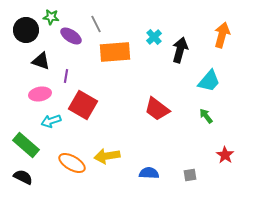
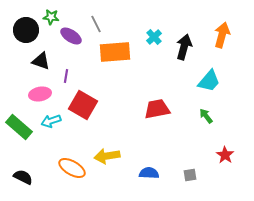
black arrow: moved 4 px right, 3 px up
red trapezoid: rotated 132 degrees clockwise
green rectangle: moved 7 px left, 18 px up
orange ellipse: moved 5 px down
